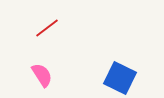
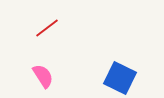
pink semicircle: moved 1 px right, 1 px down
